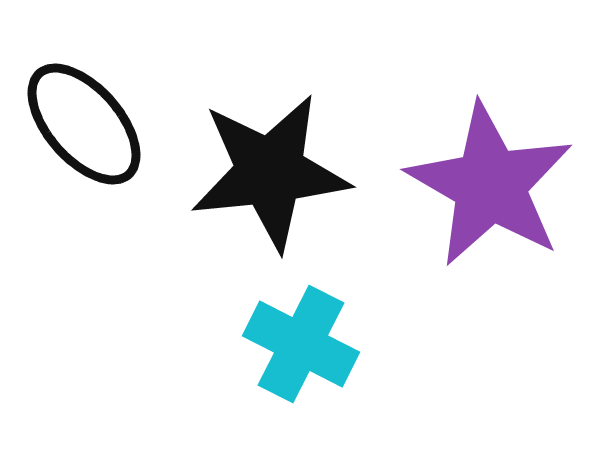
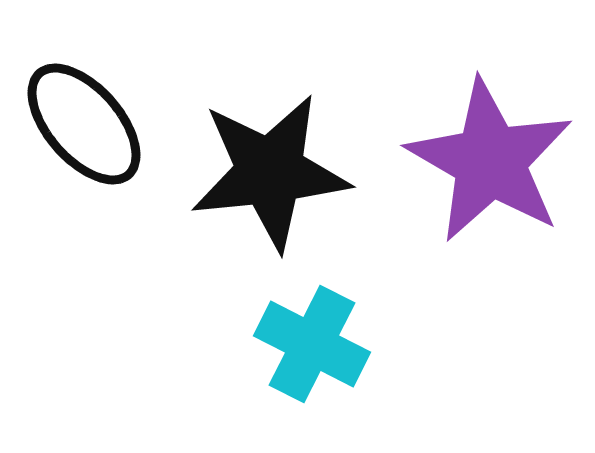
purple star: moved 24 px up
cyan cross: moved 11 px right
